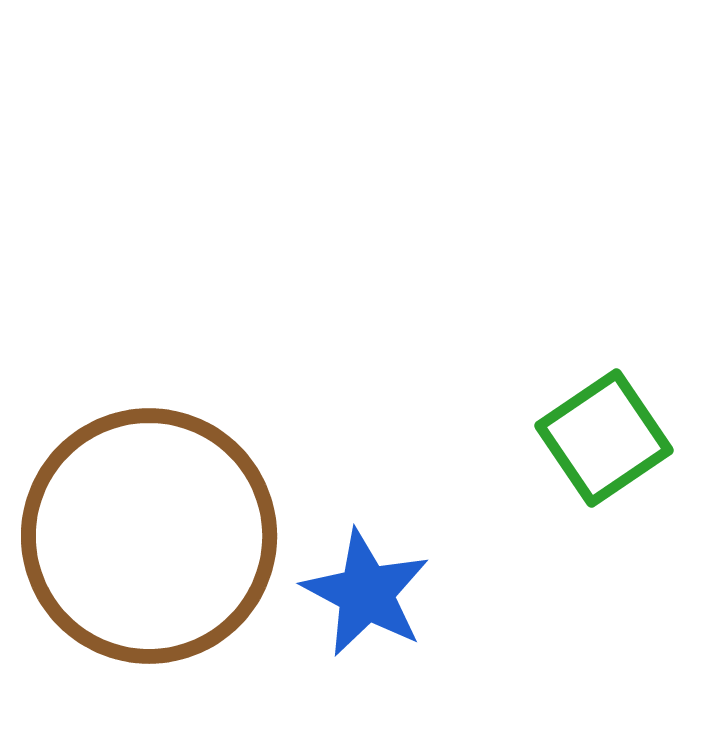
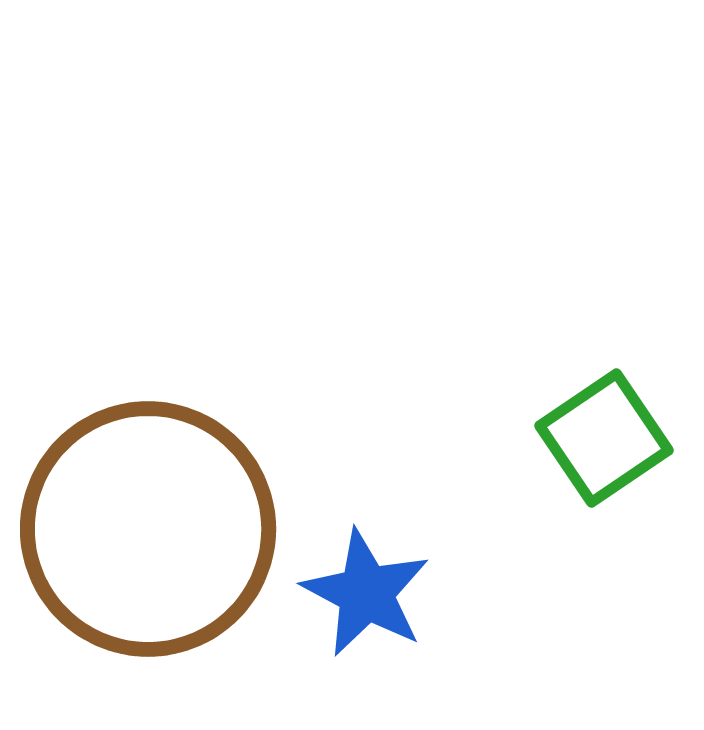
brown circle: moved 1 px left, 7 px up
